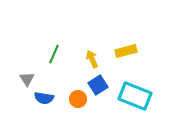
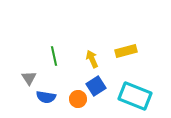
green line: moved 2 px down; rotated 36 degrees counterclockwise
gray triangle: moved 2 px right, 1 px up
blue square: moved 2 px left, 1 px down
blue semicircle: moved 2 px right, 1 px up
